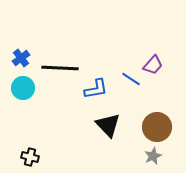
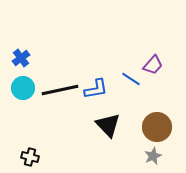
black line: moved 22 px down; rotated 15 degrees counterclockwise
